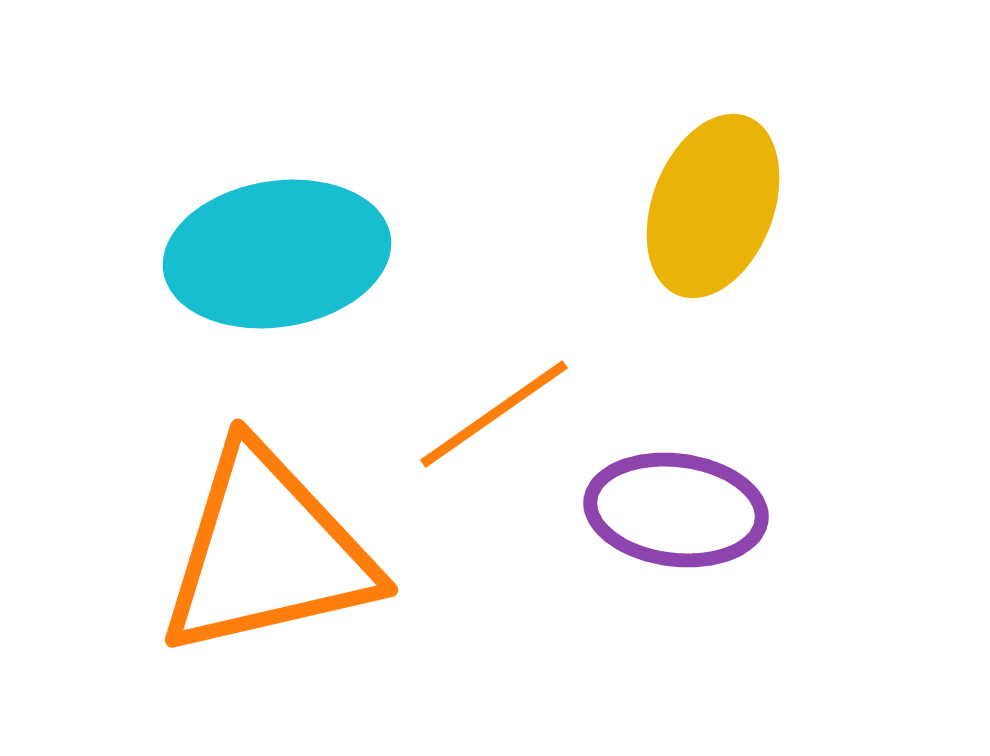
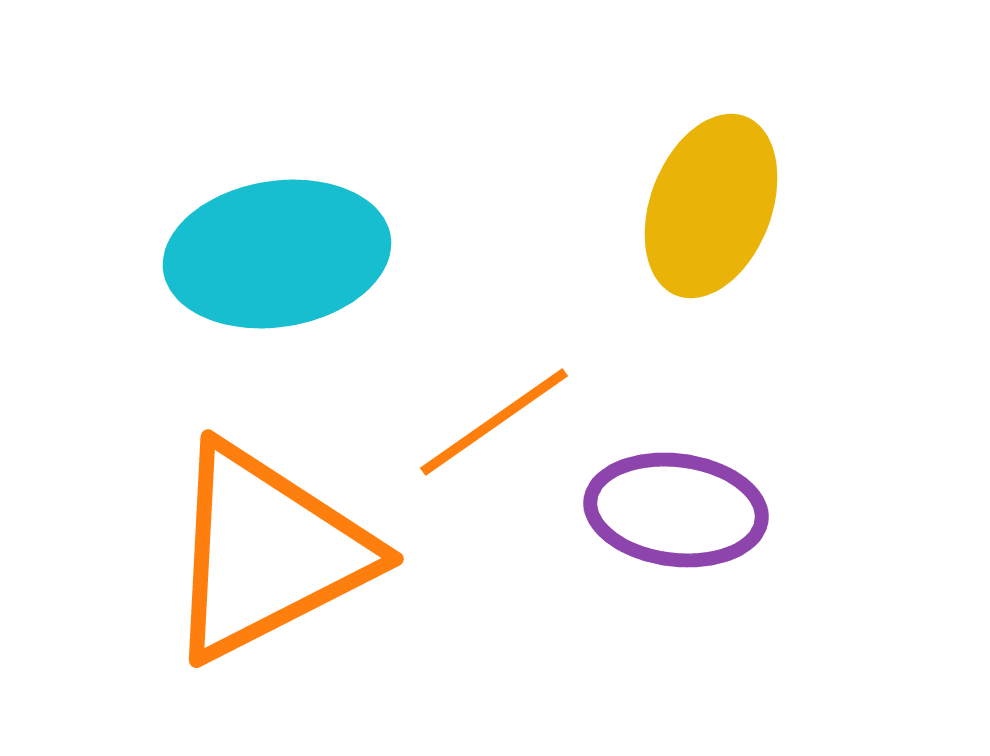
yellow ellipse: moved 2 px left
orange line: moved 8 px down
orange triangle: rotated 14 degrees counterclockwise
